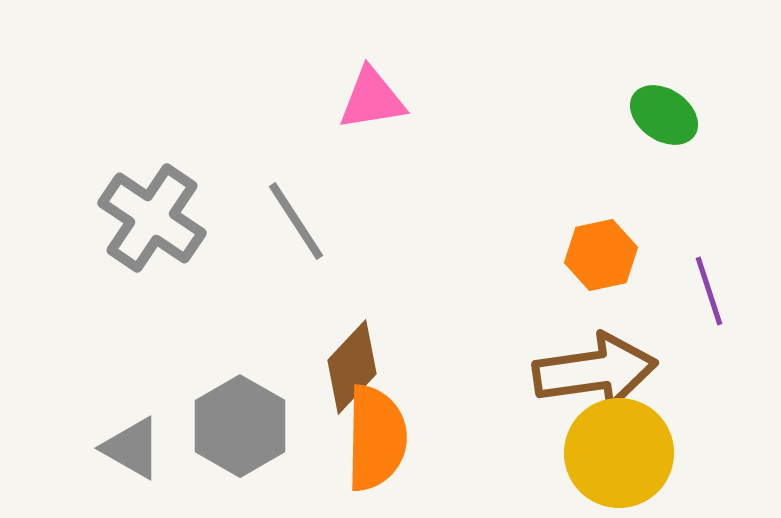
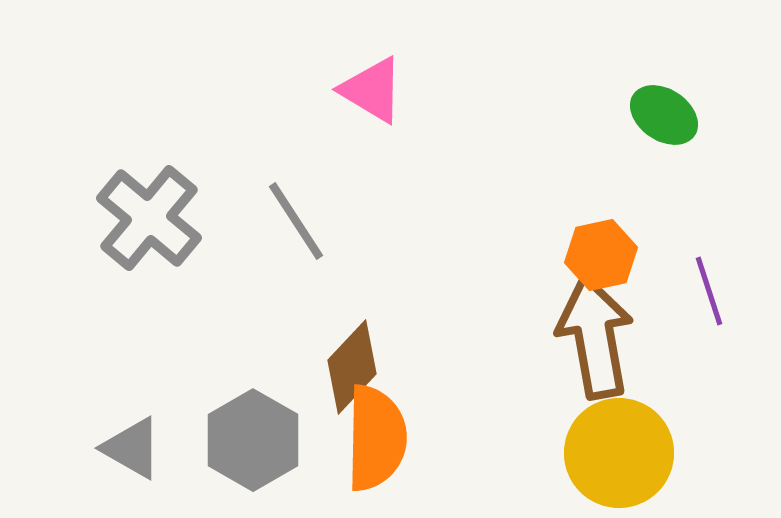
pink triangle: moved 9 px up; rotated 40 degrees clockwise
gray cross: moved 3 px left; rotated 6 degrees clockwise
brown arrow: moved 34 px up; rotated 92 degrees counterclockwise
gray hexagon: moved 13 px right, 14 px down
